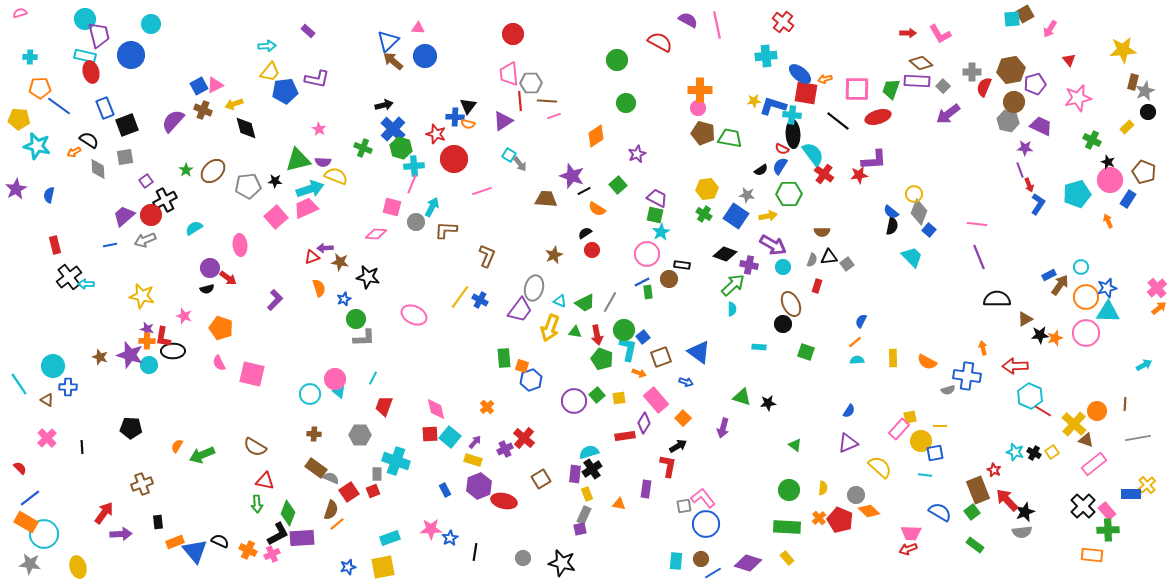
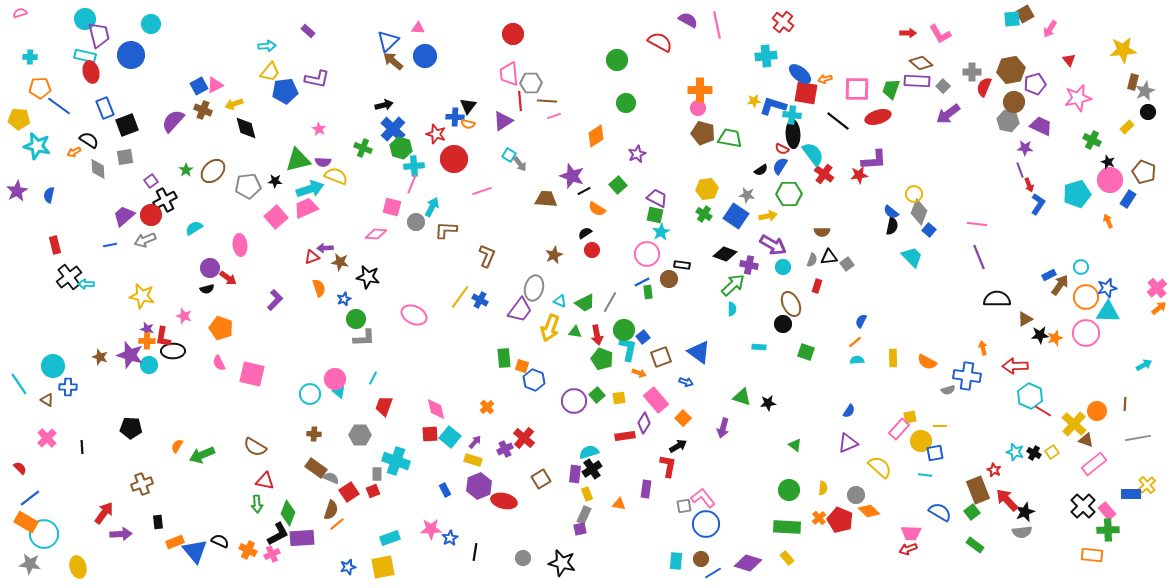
purple square at (146, 181): moved 5 px right
purple star at (16, 189): moved 1 px right, 2 px down
blue hexagon at (531, 380): moved 3 px right; rotated 20 degrees counterclockwise
